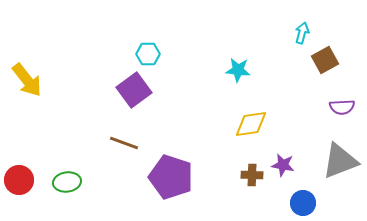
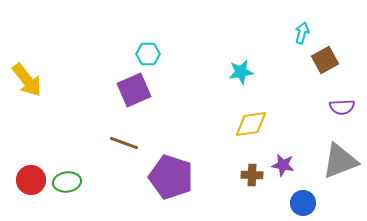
cyan star: moved 3 px right, 2 px down; rotated 15 degrees counterclockwise
purple square: rotated 12 degrees clockwise
red circle: moved 12 px right
